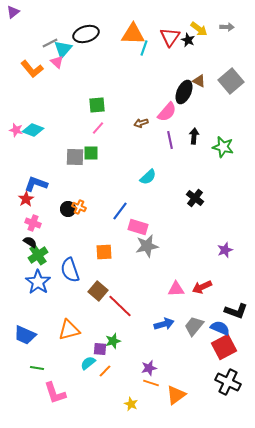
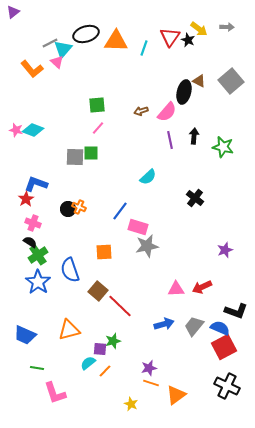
orange triangle at (133, 34): moved 17 px left, 7 px down
black ellipse at (184, 92): rotated 10 degrees counterclockwise
brown arrow at (141, 123): moved 12 px up
black cross at (228, 382): moved 1 px left, 4 px down
